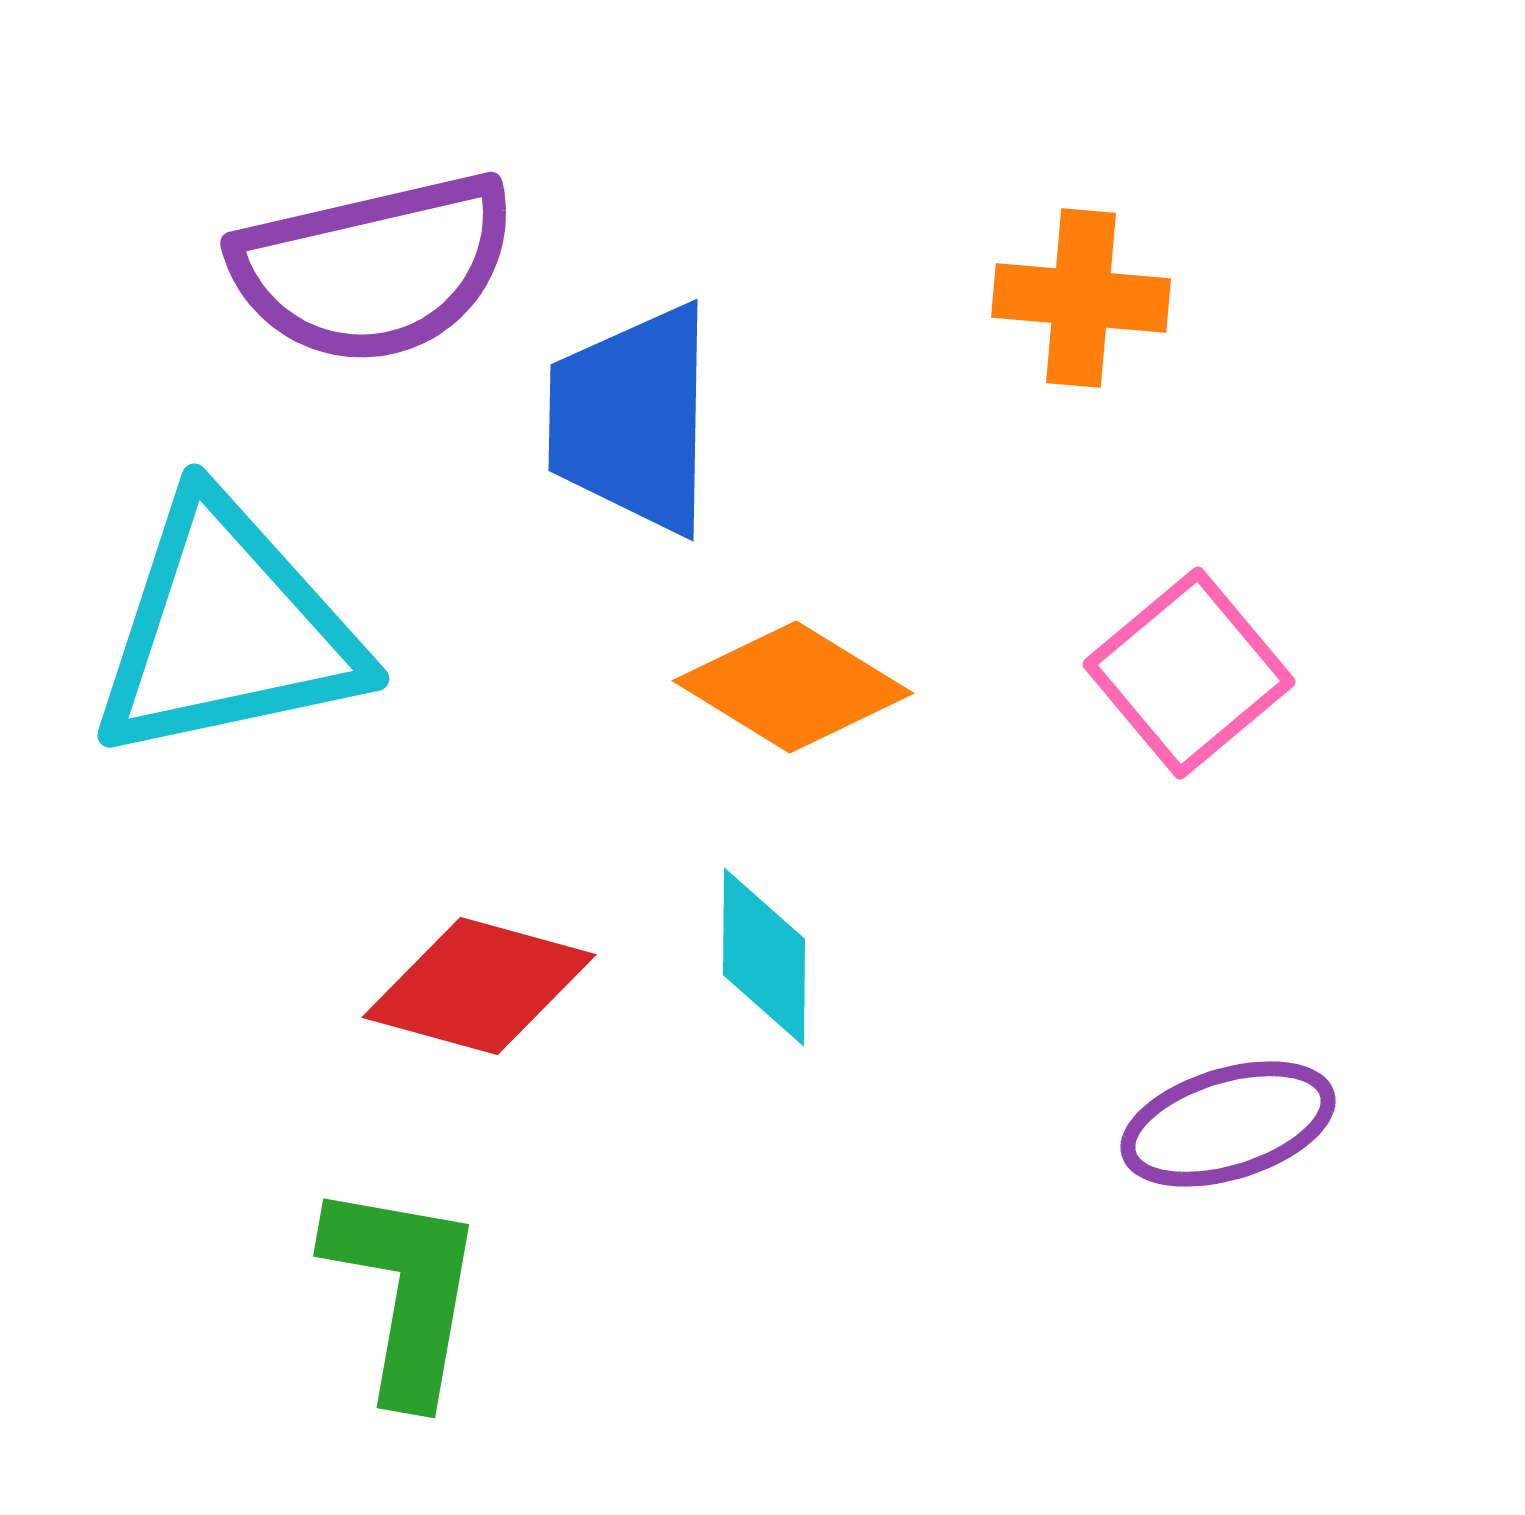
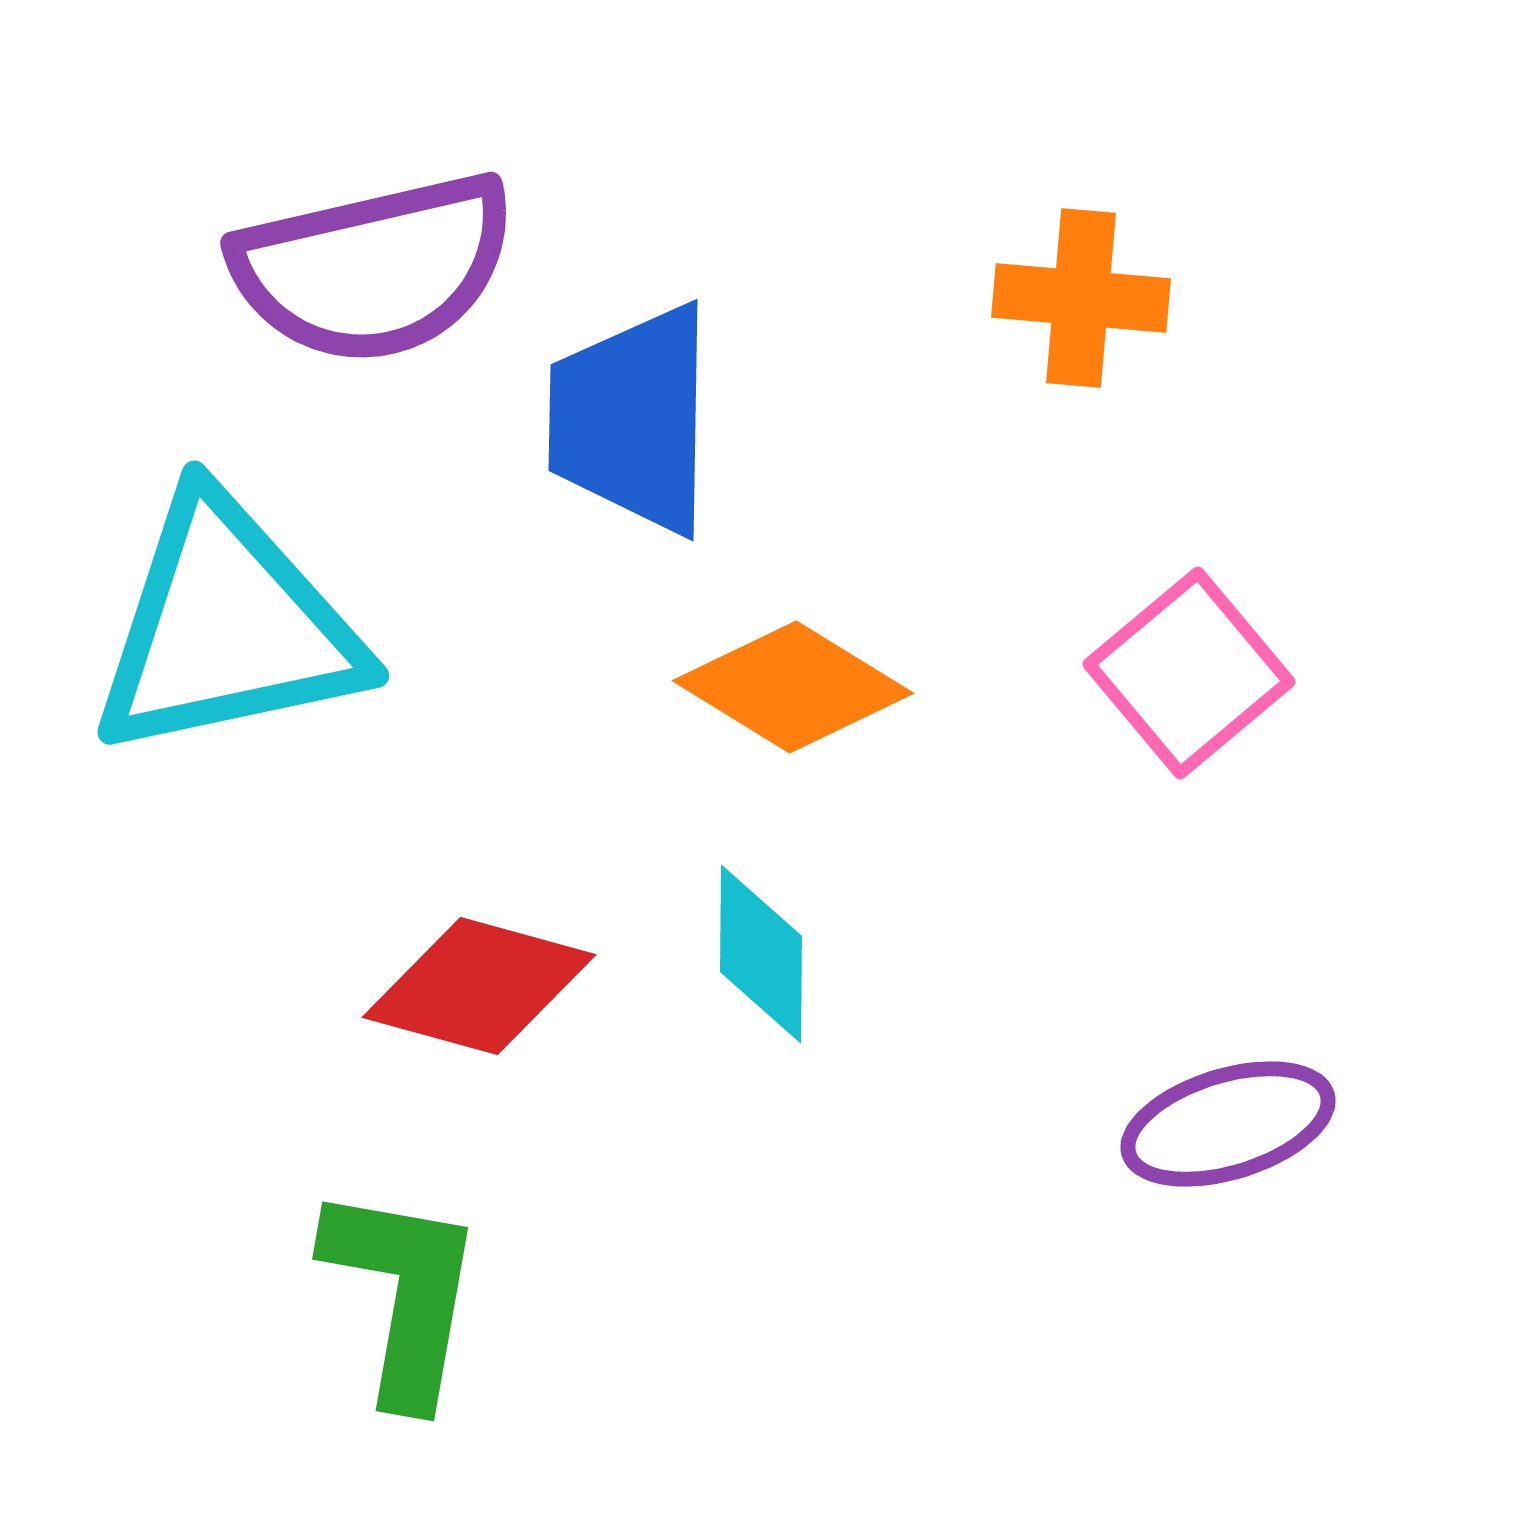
cyan triangle: moved 3 px up
cyan diamond: moved 3 px left, 3 px up
green L-shape: moved 1 px left, 3 px down
